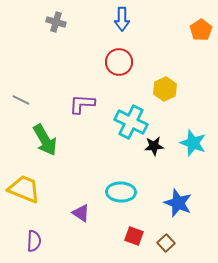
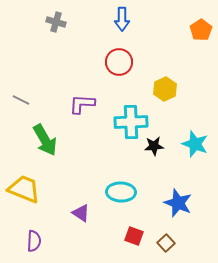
cyan cross: rotated 28 degrees counterclockwise
cyan star: moved 2 px right, 1 px down
